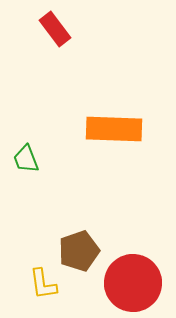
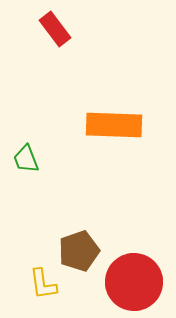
orange rectangle: moved 4 px up
red circle: moved 1 px right, 1 px up
